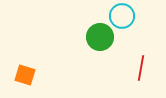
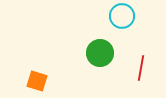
green circle: moved 16 px down
orange square: moved 12 px right, 6 px down
